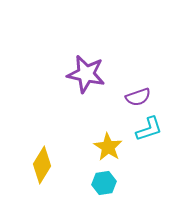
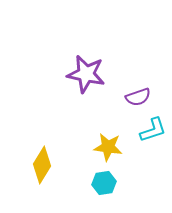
cyan L-shape: moved 4 px right, 1 px down
yellow star: rotated 24 degrees counterclockwise
